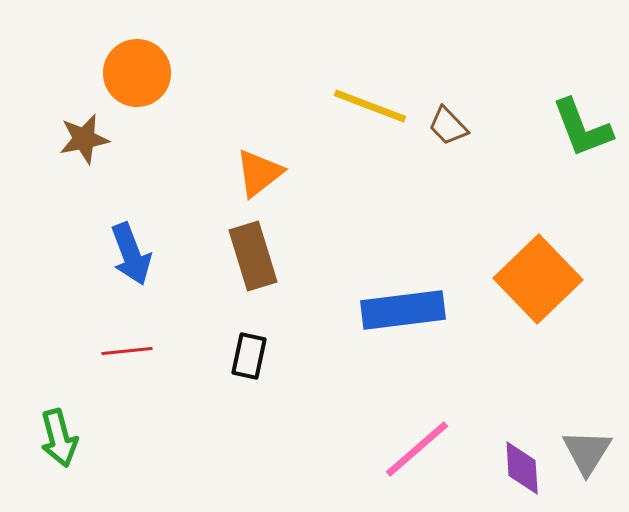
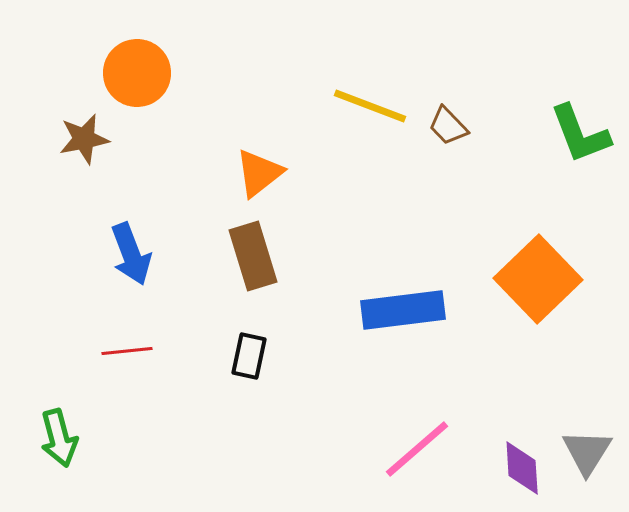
green L-shape: moved 2 px left, 6 px down
